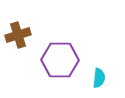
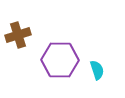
cyan semicircle: moved 2 px left, 8 px up; rotated 24 degrees counterclockwise
